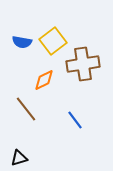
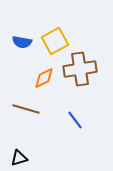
yellow square: moved 2 px right; rotated 8 degrees clockwise
brown cross: moved 3 px left, 5 px down
orange diamond: moved 2 px up
brown line: rotated 36 degrees counterclockwise
